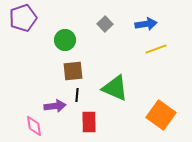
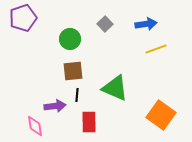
green circle: moved 5 px right, 1 px up
pink diamond: moved 1 px right
